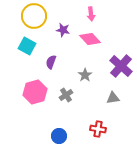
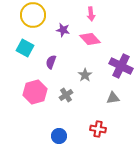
yellow circle: moved 1 px left, 1 px up
cyan square: moved 2 px left, 2 px down
purple cross: rotated 15 degrees counterclockwise
